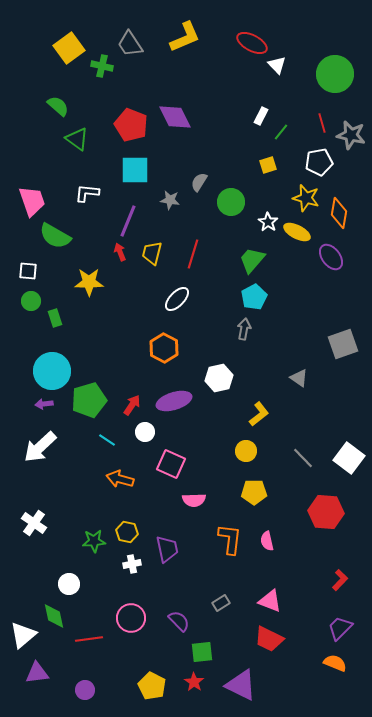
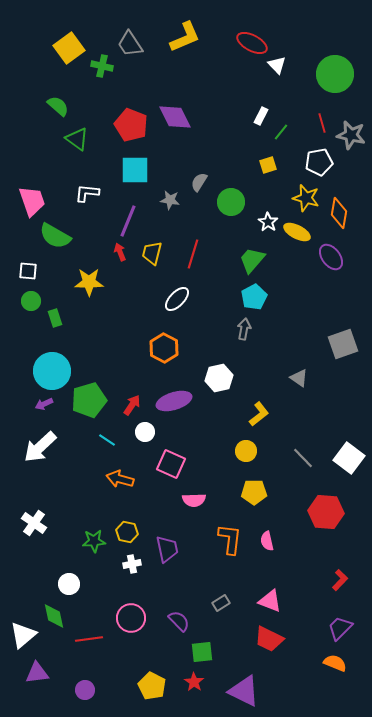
purple arrow at (44, 404): rotated 18 degrees counterclockwise
purple triangle at (241, 685): moved 3 px right, 6 px down
